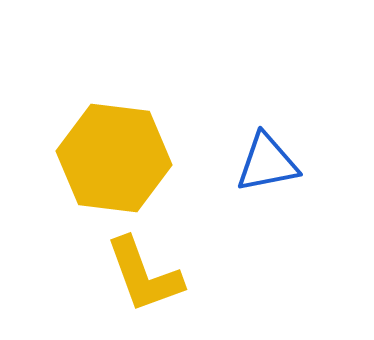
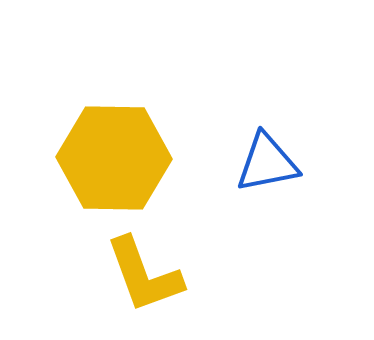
yellow hexagon: rotated 6 degrees counterclockwise
